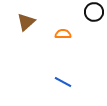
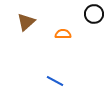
black circle: moved 2 px down
blue line: moved 8 px left, 1 px up
